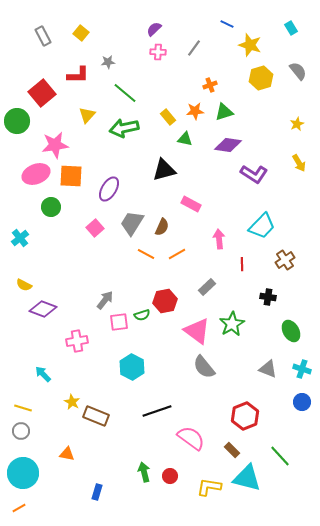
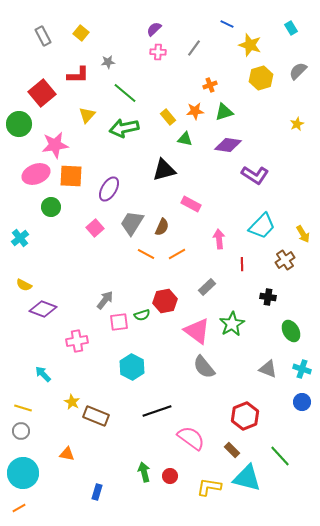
gray semicircle at (298, 71): rotated 96 degrees counterclockwise
green circle at (17, 121): moved 2 px right, 3 px down
yellow arrow at (299, 163): moved 4 px right, 71 px down
purple L-shape at (254, 174): moved 1 px right, 1 px down
